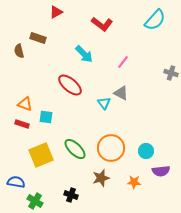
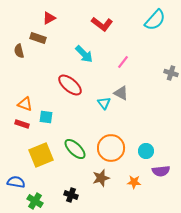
red triangle: moved 7 px left, 6 px down
